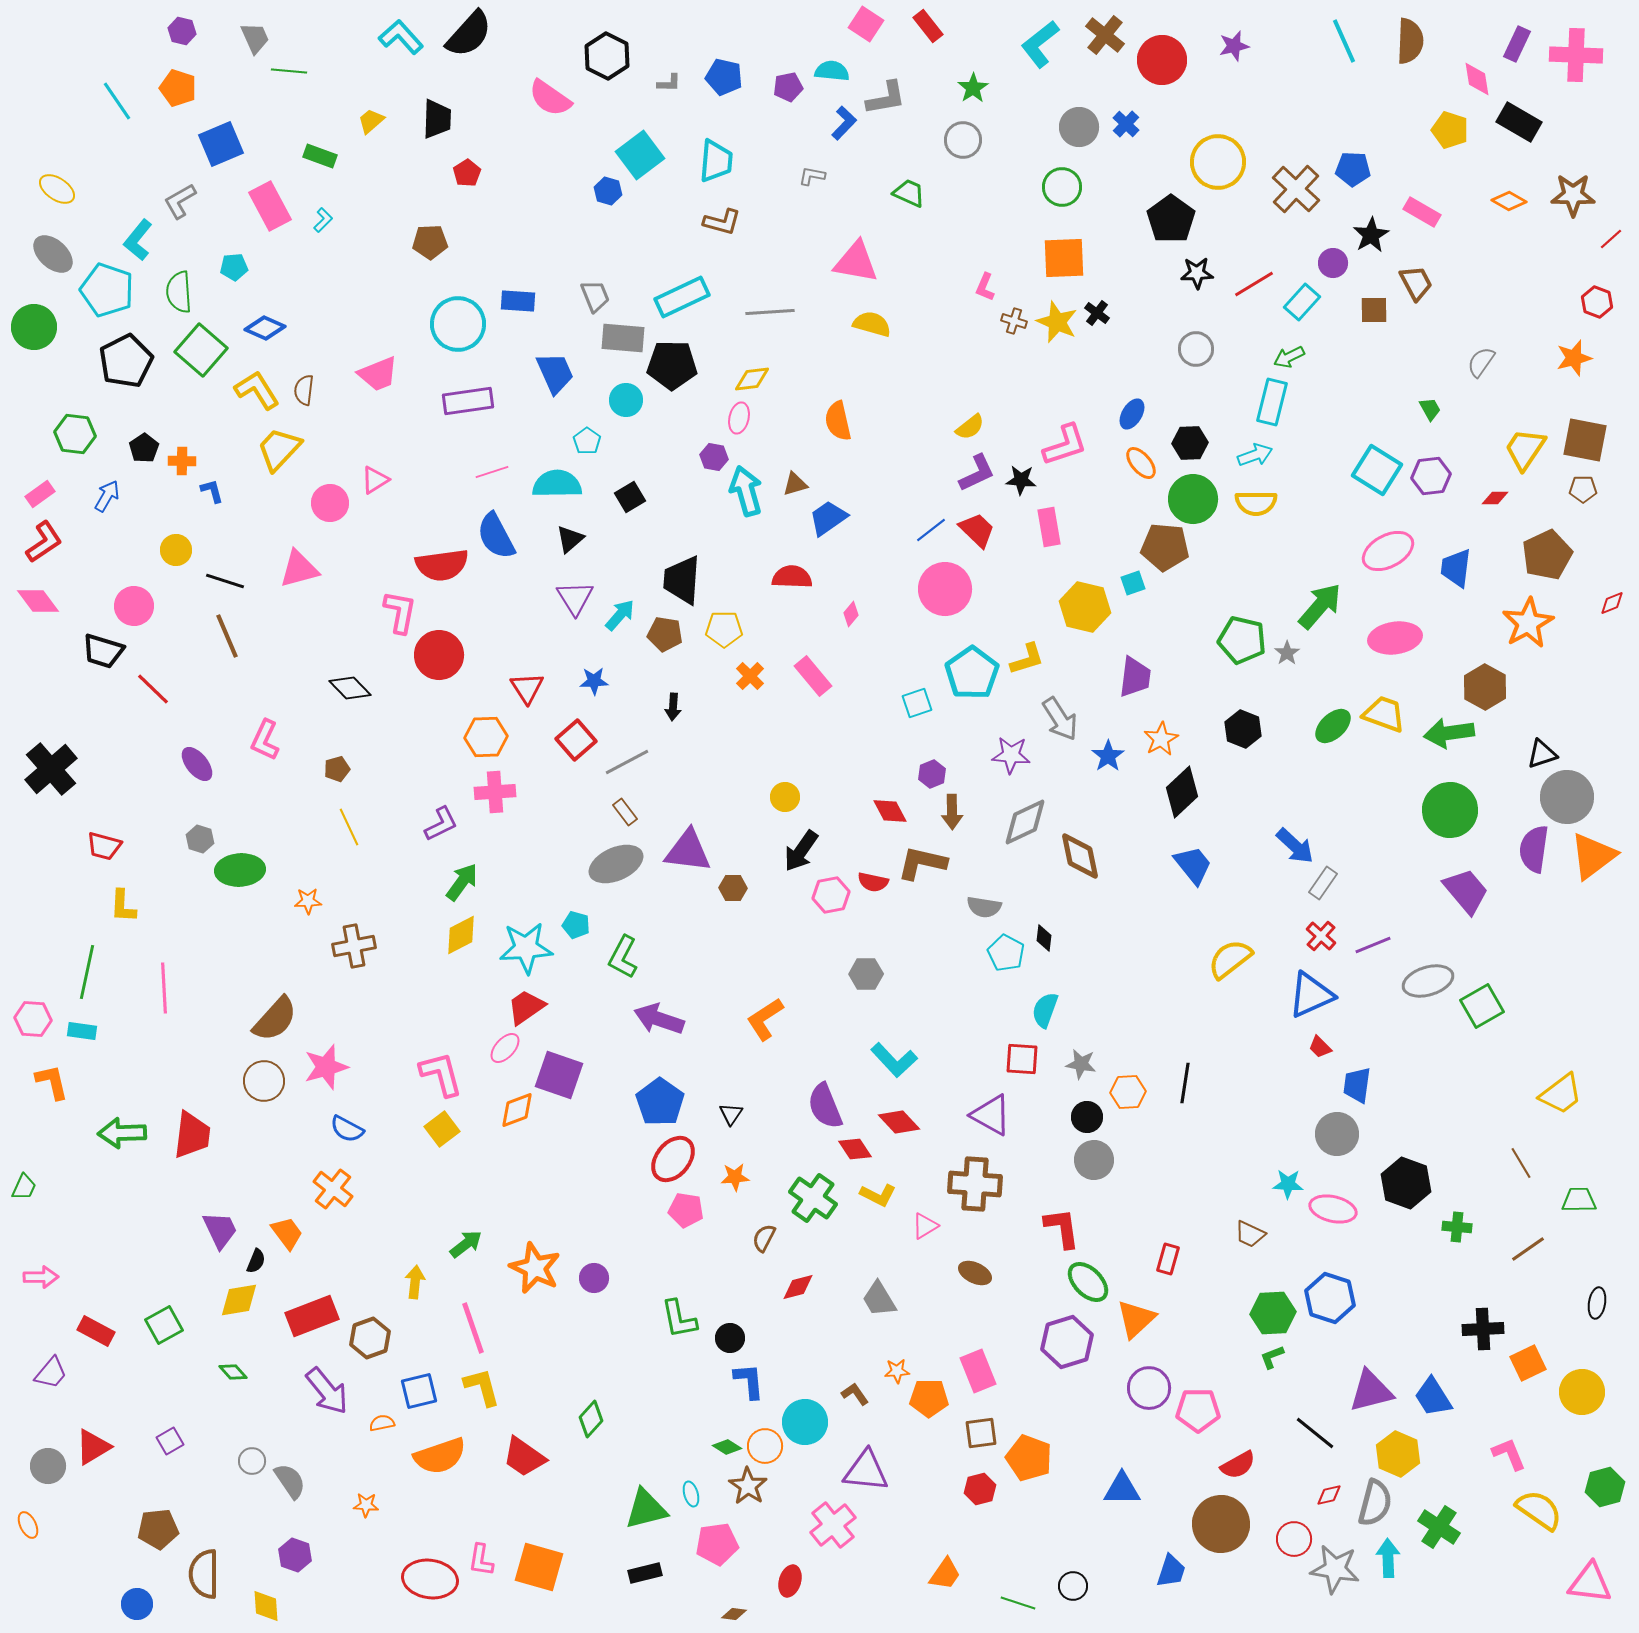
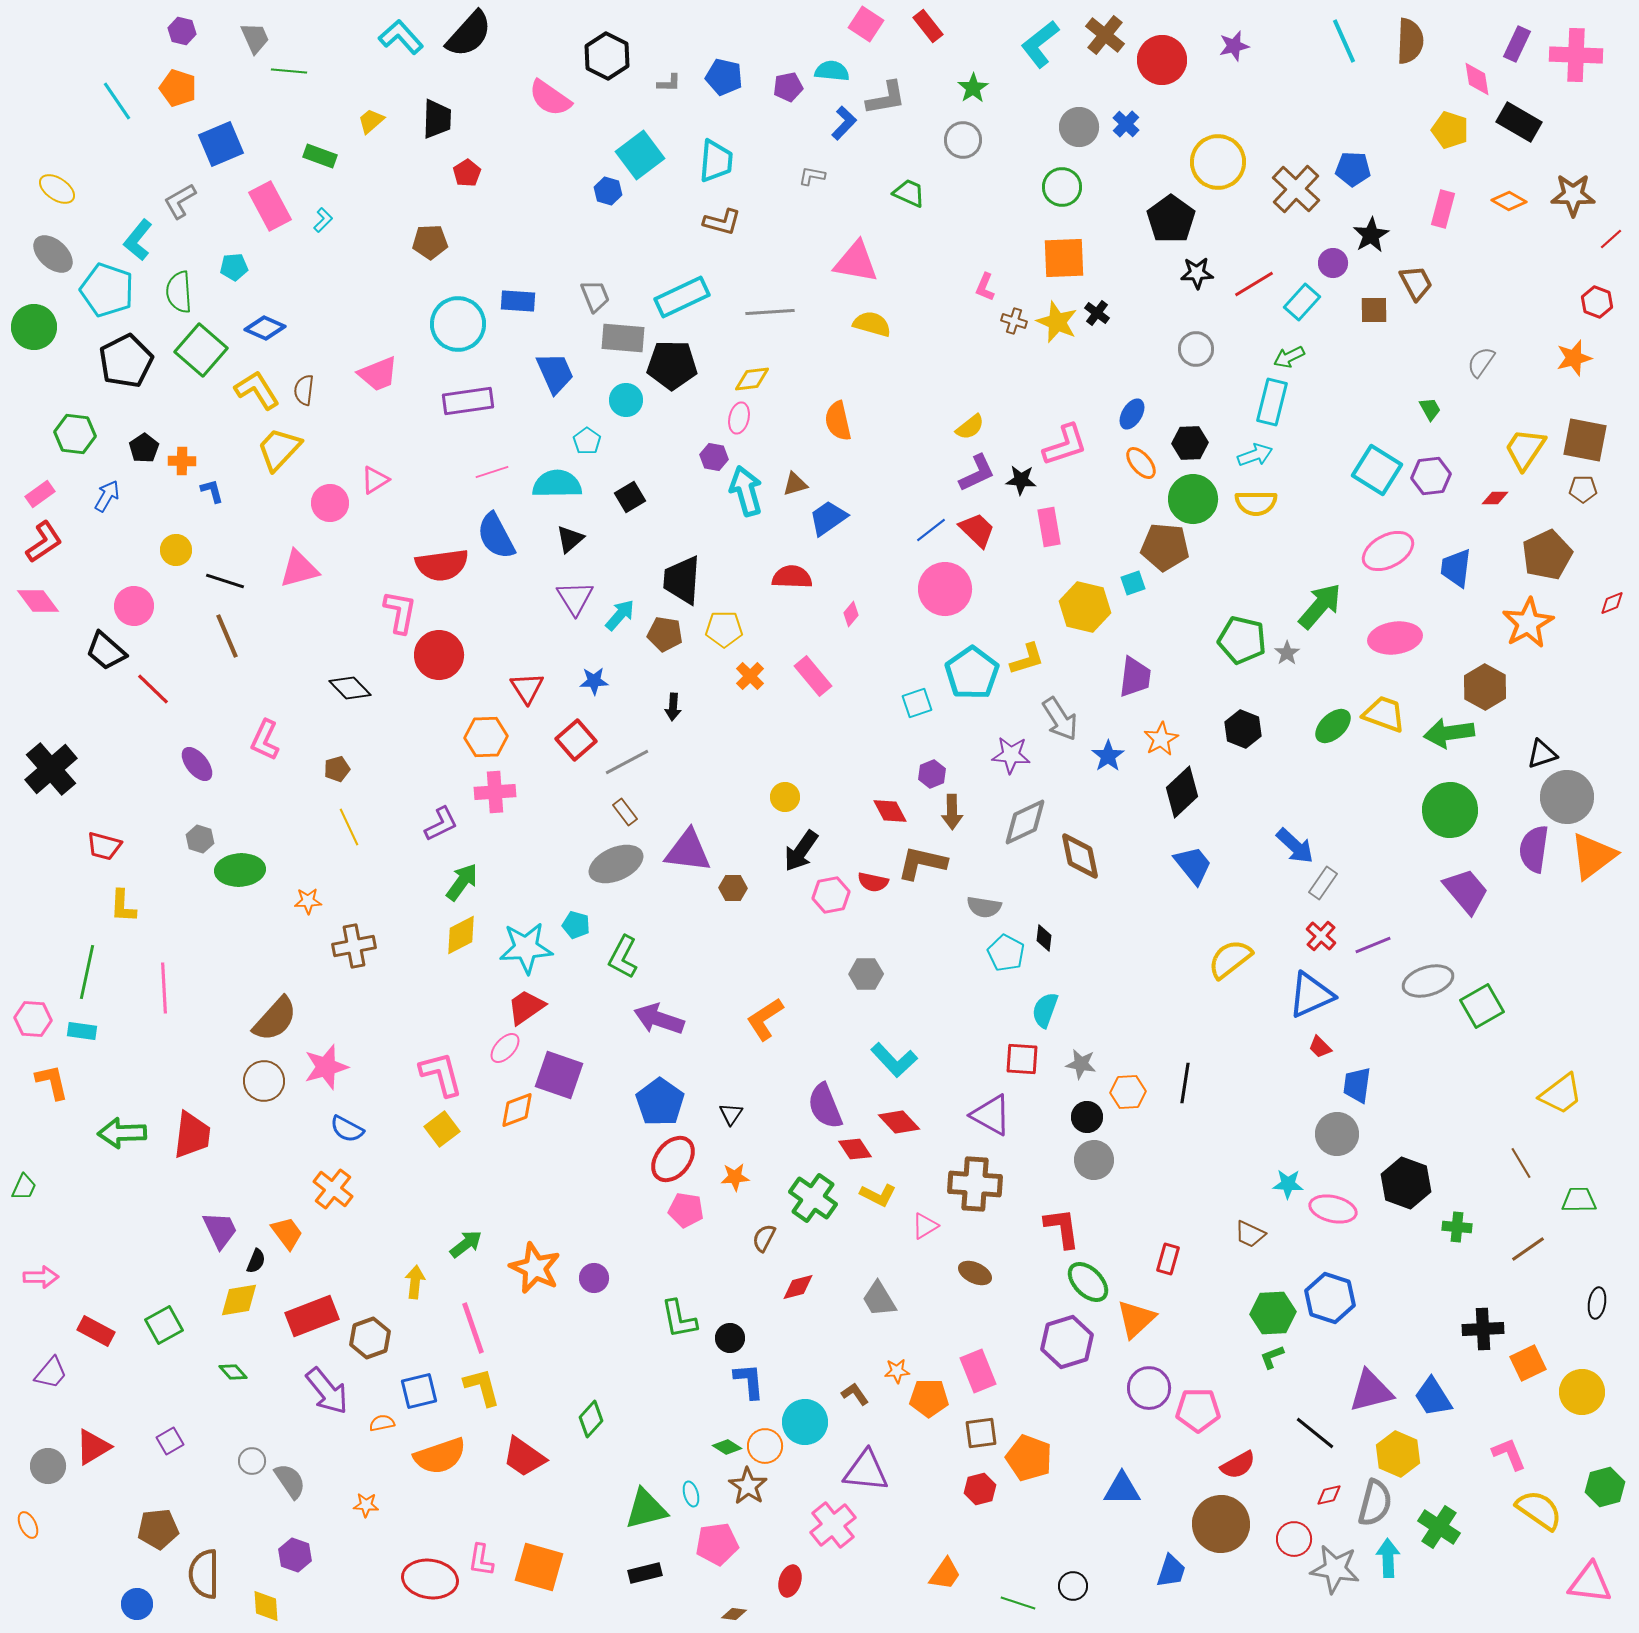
pink rectangle at (1422, 212): moved 21 px right, 3 px up; rotated 75 degrees clockwise
black trapezoid at (103, 651): moved 3 px right; rotated 24 degrees clockwise
